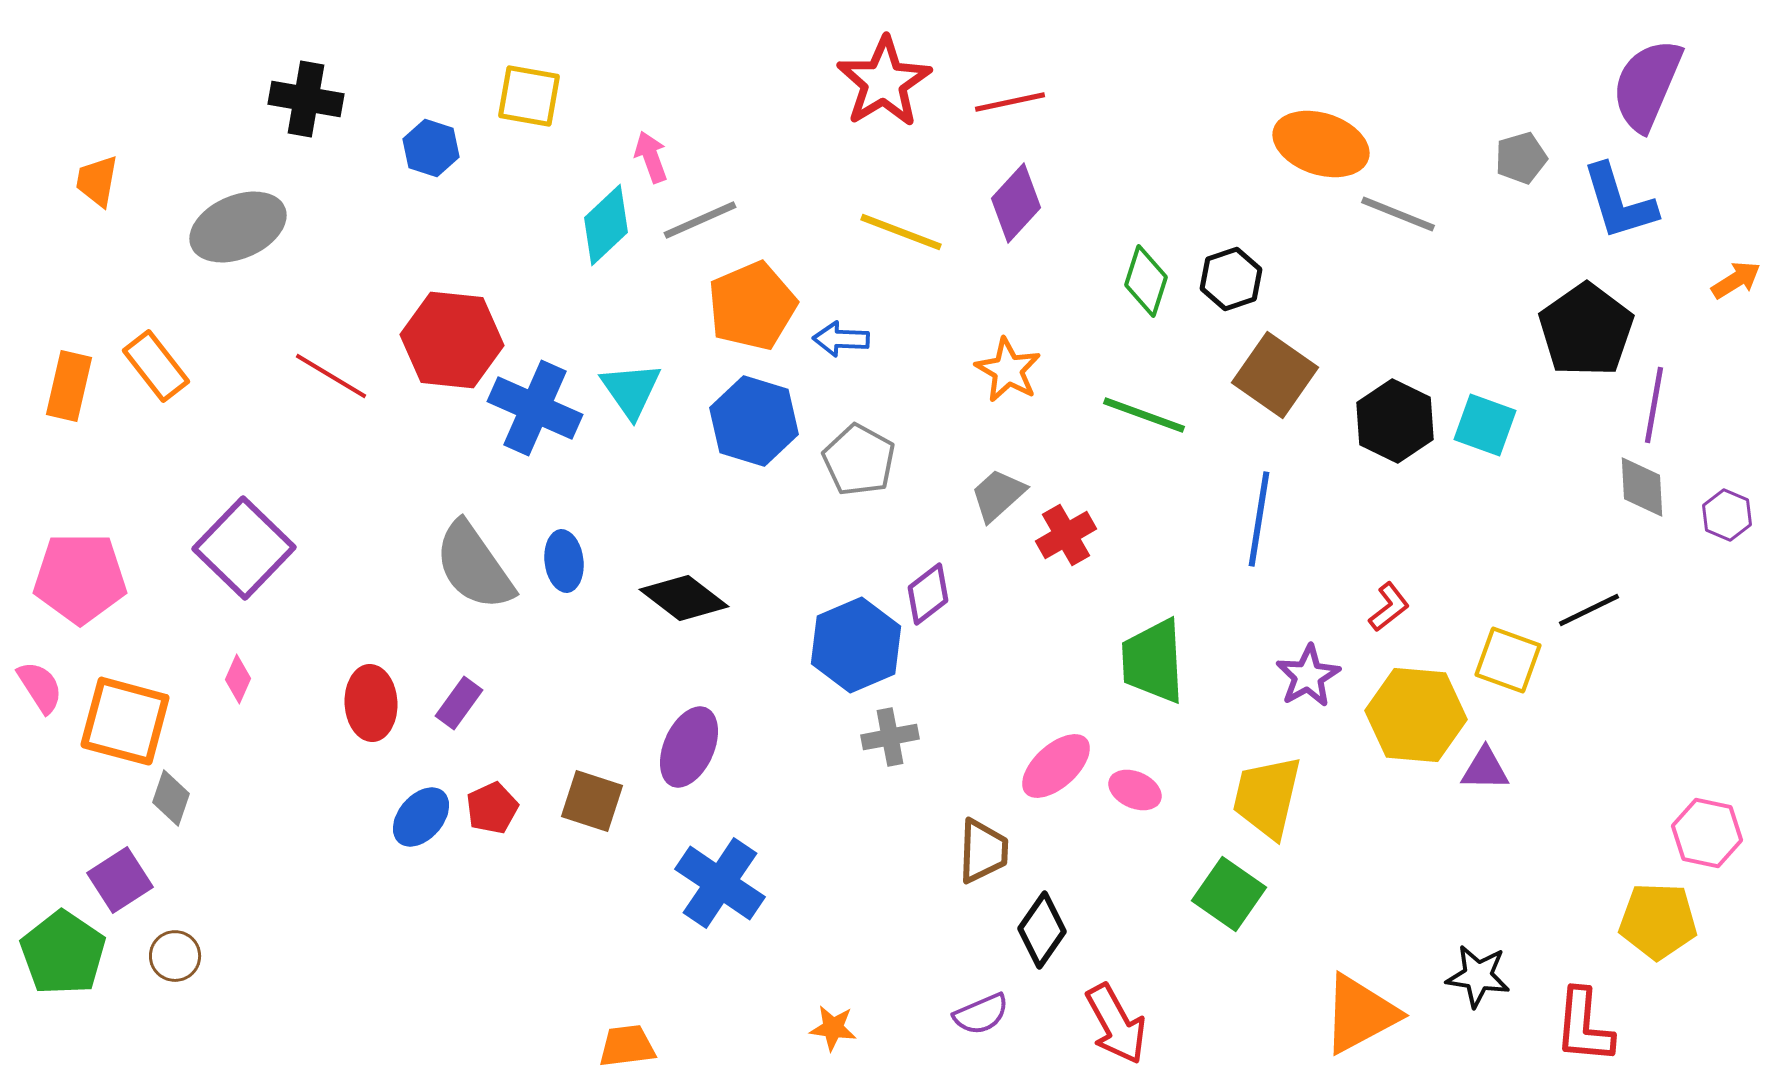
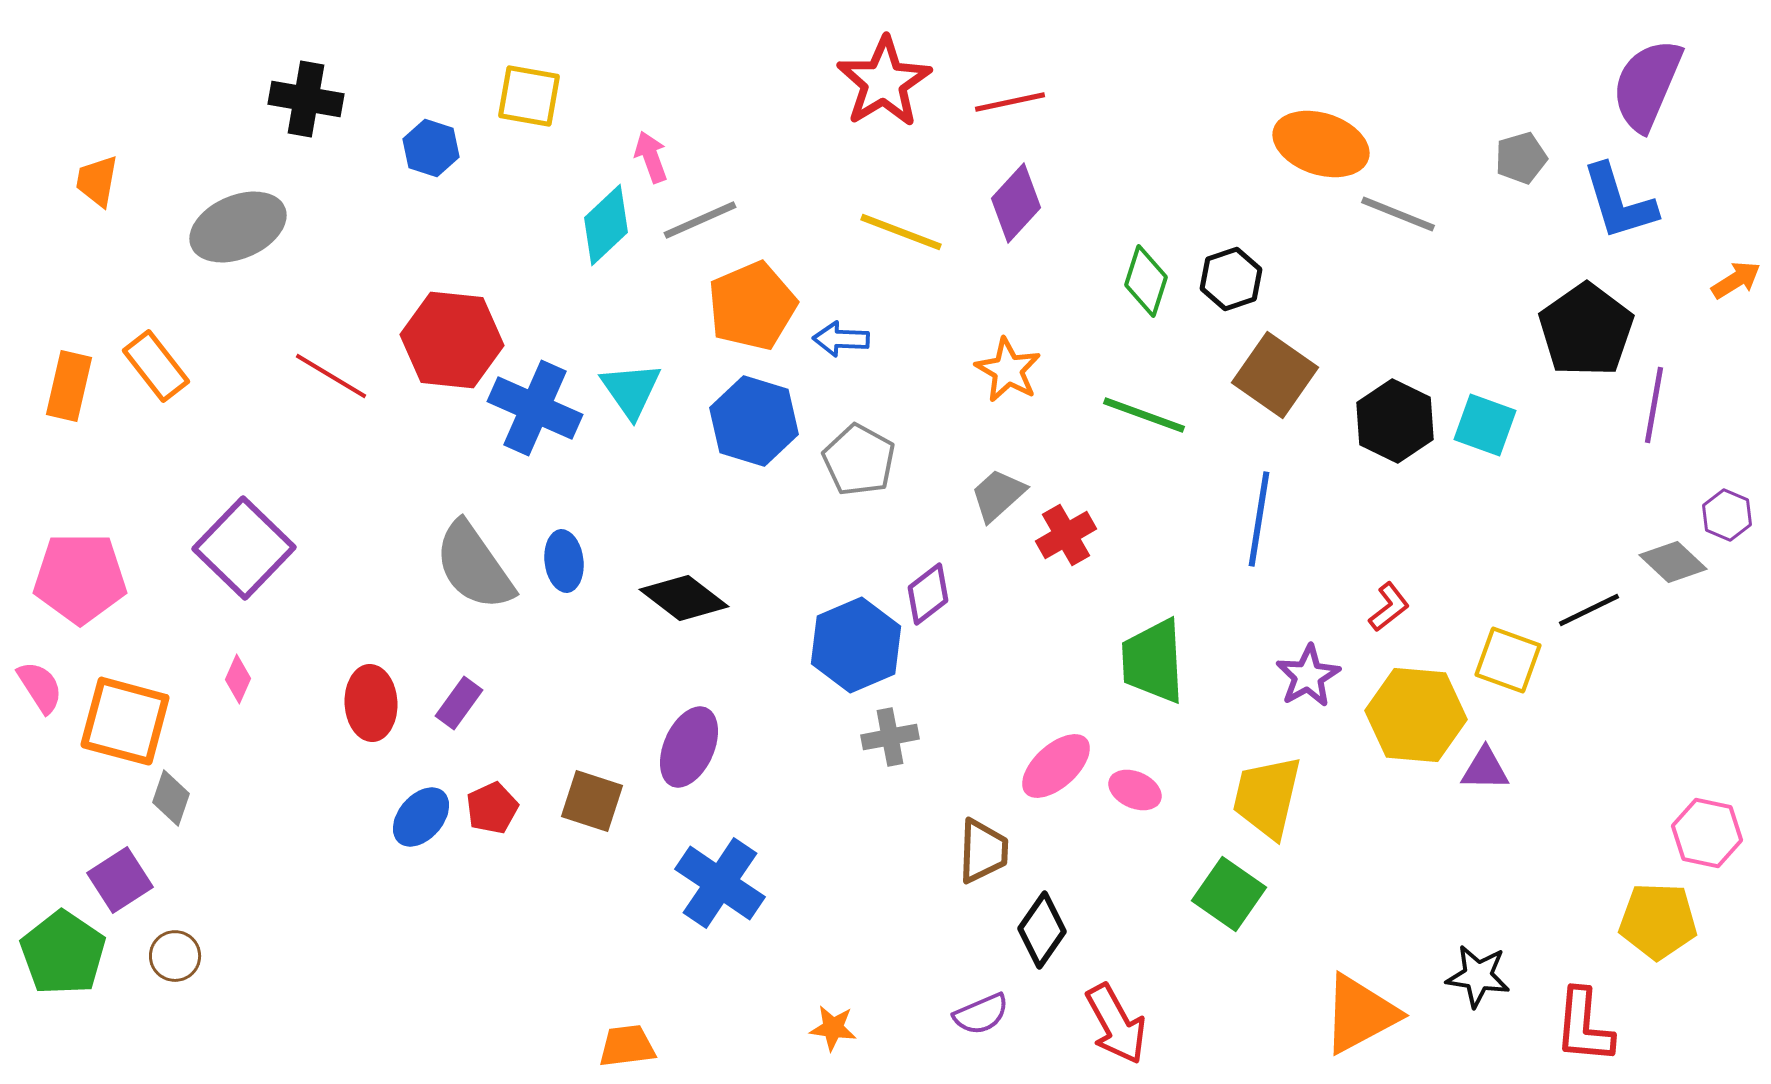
gray diamond at (1642, 487): moved 31 px right, 75 px down; rotated 44 degrees counterclockwise
